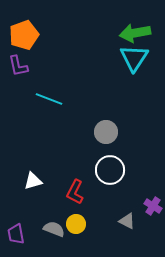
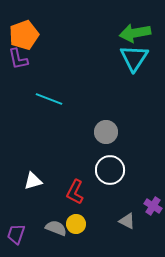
purple L-shape: moved 7 px up
gray semicircle: moved 2 px right, 1 px up
purple trapezoid: rotated 30 degrees clockwise
